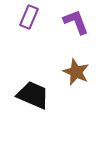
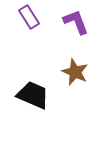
purple rectangle: rotated 55 degrees counterclockwise
brown star: moved 1 px left
